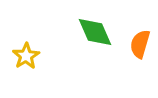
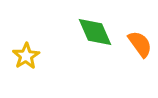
orange semicircle: rotated 128 degrees clockwise
